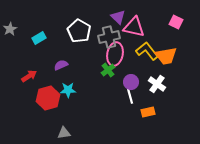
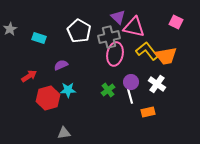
cyan rectangle: rotated 48 degrees clockwise
green cross: moved 20 px down
